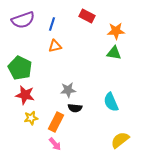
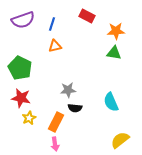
red star: moved 4 px left, 3 px down
yellow star: moved 2 px left; rotated 16 degrees counterclockwise
pink arrow: rotated 32 degrees clockwise
